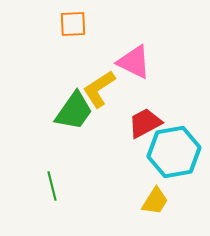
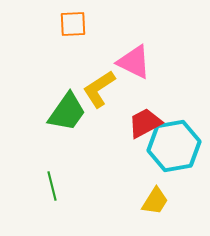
green trapezoid: moved 7 px left, 1 px down
cyan hexagon: moved 6 px up
